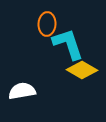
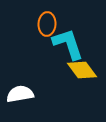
yellow diamond: rotated 24 degrees clockwise
white semicircle: moved 2 px left, 3 px down
